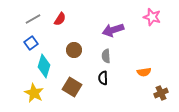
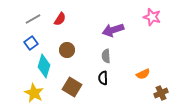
brown circle: moved 7 px left
orange semicircle: moved 1 px left, 2 px down; rotated 16 degrees counterclockwise
